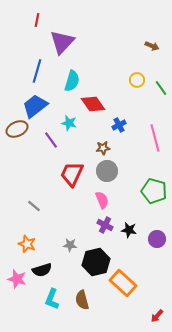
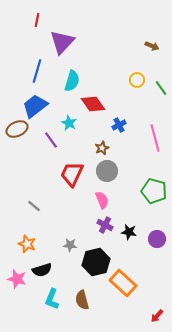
cyan star: rotated 14 degrees clockwise
brown star: moved 1 px left; rotated 16 degrees counterclockwise
black star: moved 2 px down
